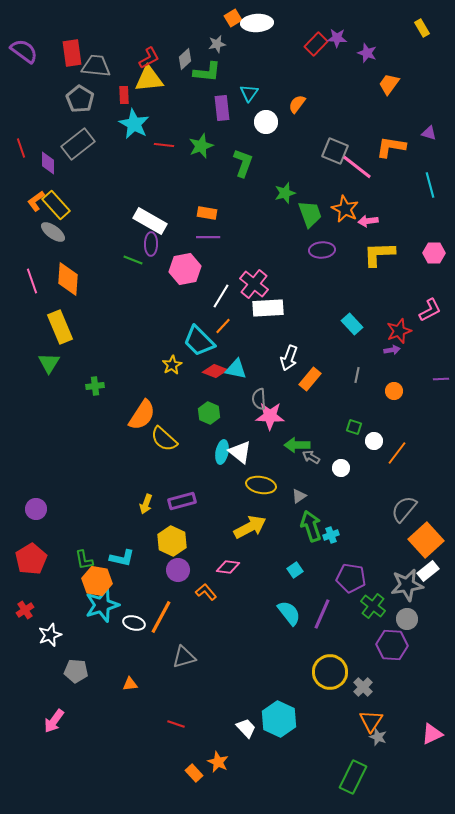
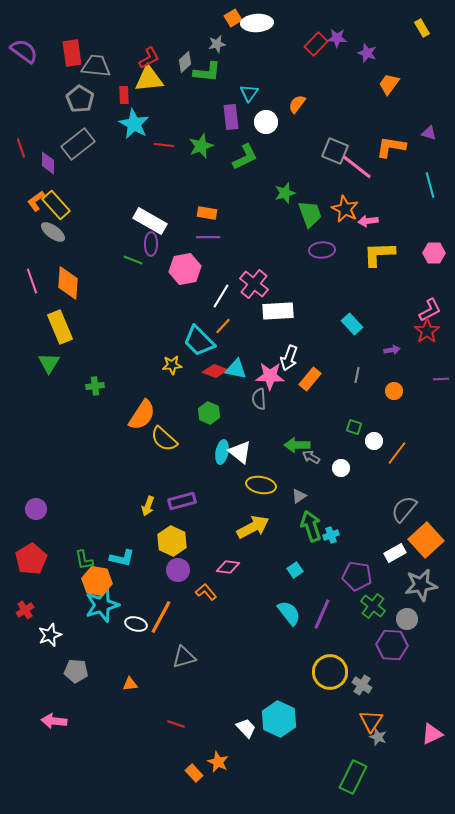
gray diamond at (185, 59): moved 3 px down
purple rectangle at (222, 108): moved 9 px right, 9 px down
green L-shape at (243, 163): moved 2 px right, 6 px up; rotated 44 degrees clockwise
orange diamond at (68, 279): moved 4 px down
white rectangle at (268, 308): moved 10 px right, 3 px down
red star at (399, 331): moved 28 px right; rotated 15 degrees counterclockwise
yellow star at (172, 365): rotated 24 degrees clockwise
pink star at (270, 416): moved 40 px up
yellow arrow at (146, 504): moved 2 px right, 2 px down
yellow arrow at (250, 527): moved 3 px right
white rectangle at (428, 571): moved 33 px left, 18 px up; rotated 10 degrees clockwise
purple pentagon at (351, 578): moved 6 px right, 2 px up
gray star at (407, 585): moved 14 px right
white ellipse at (134, 623): moved 2 px right, 1 px down
gray cross at (363, 687): moved 1 px left, 2 px up; rotated 12 degrees counterclockwise
pink arrow at (54, 721): rotated 60 degrees clockwise
